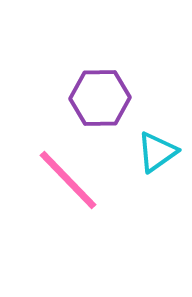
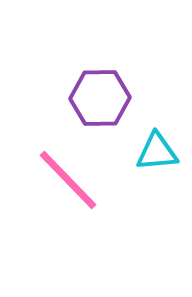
cyan triangle: rotated 30 degrees clockwise
